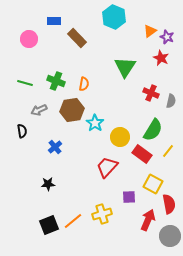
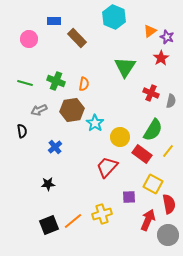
red star: rotated 14 degrees clockwise
gray circle: moved 2 px left, 1 px up
